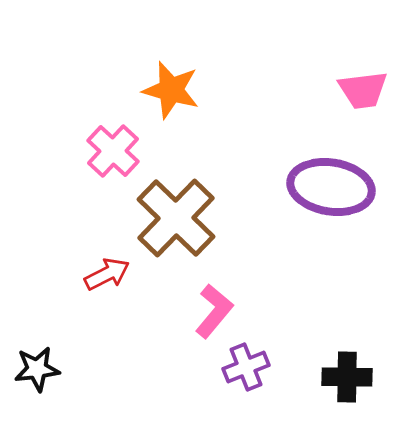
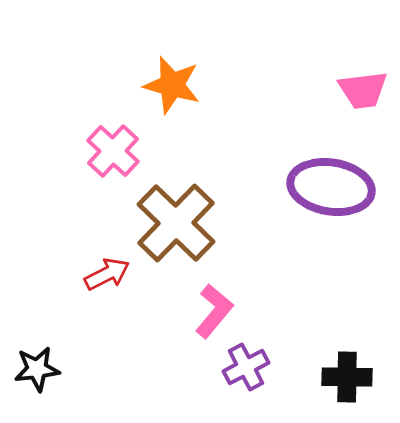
orange star: moved 1 px right, 5 px up
brown cross: moved 5 px down
purple cross: rotated 6 degrees counterclockwise
